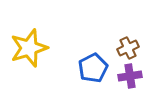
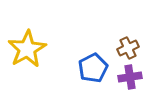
yellow star: moved 2 px left, 1 px down; rotated 12 degrees counterclockwise
purple cross: moved 1 px down
